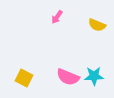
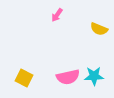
pink arrow: moved 2 px up
yellow semicircle: moved 2 px right, 4 px down
pink semicircle: rotated 35 degrees counterclockwise
